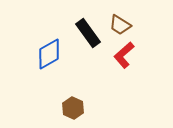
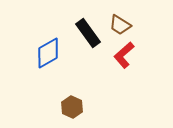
blue diamond: moved 1 px left, 1 px up
brown hexagon: moved 1 px left, 1 px up
